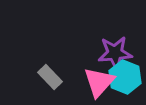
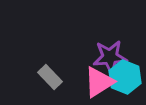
purple star: moved 5 px left, 4 px down
pink triangle: rotated 16 degrees clockwise
